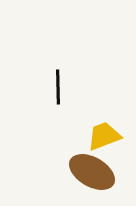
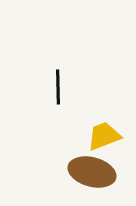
brown ellipse: rotated 15 degrees counterclockwise
